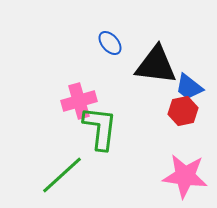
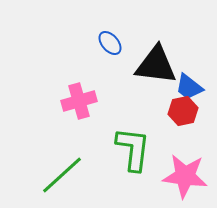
green L-shape: moved 33 px right, 21 px down
